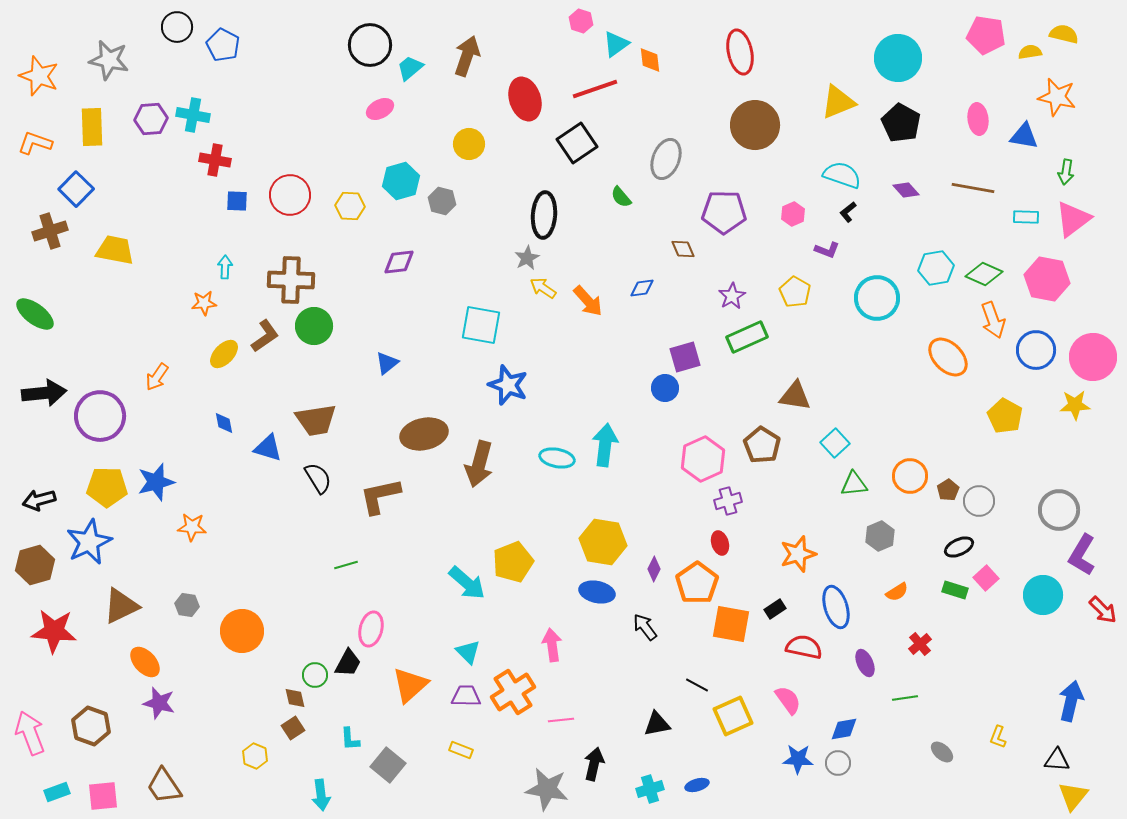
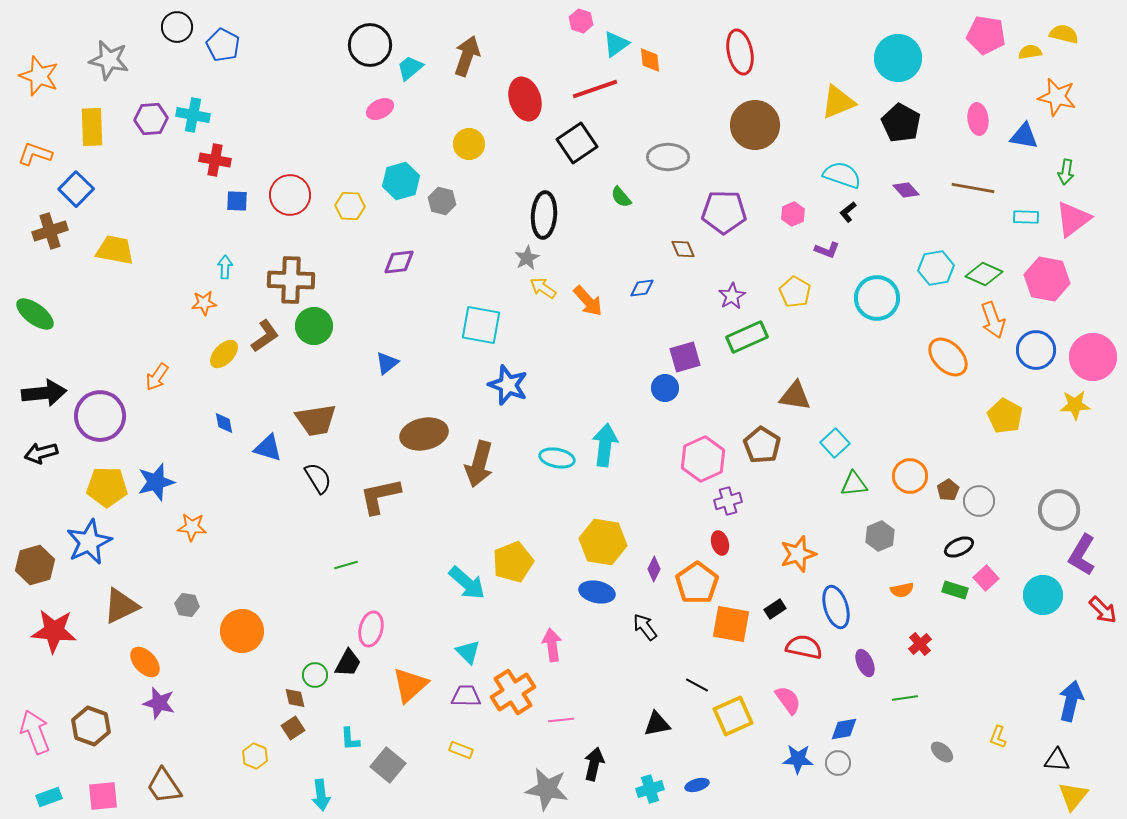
orange L-shape at (35, 143): moved 11 px down
gray ellipse at (666, 159): moved 2 px right, 2 px up; rotated 69 degrees clockwise
black arrow at (39, 500): moved 2 px right, 47 px up
orange semicircle at (897, 592): moved 5 px right, 2 px up; rotated 20 degrees clockwise
pink arrow at (30, 733): moved 5 px right, 1 px up
cyan rectangle at (57, 792): moved 8 px left, 5 px down
